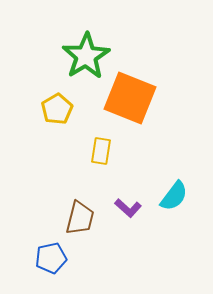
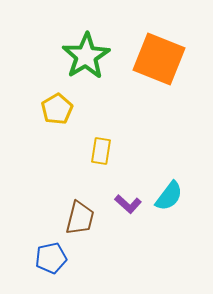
orange square: moved 29 px right, 39 px up
cyan semicircle: moved 5 px left
purple L-shape: moved 4 px up
